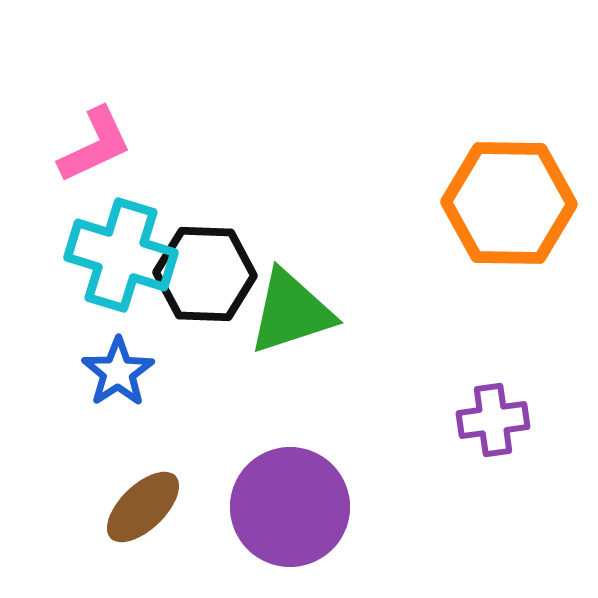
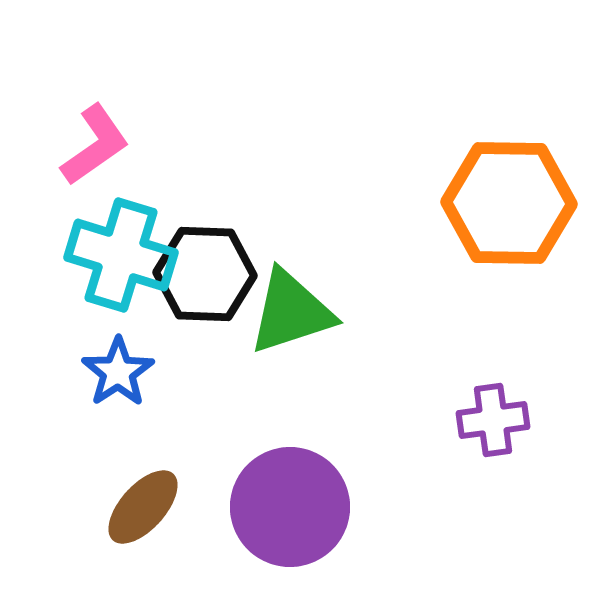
pink L-shape: rotated 10 degrees counterclockwise
brown ellipse: rotated 4 degrees counterclockwise
